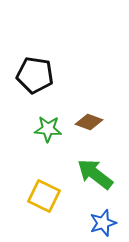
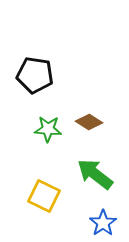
brown diamond: rotated 12 degrees clockwise
blue star: rotated 16 degrees counterclockwise
